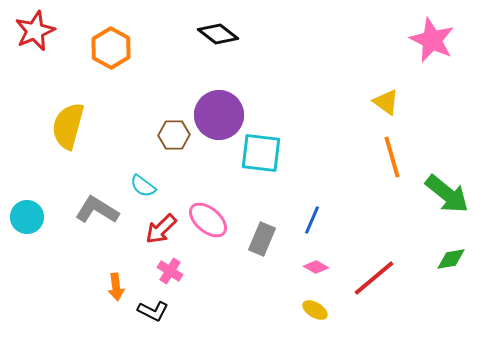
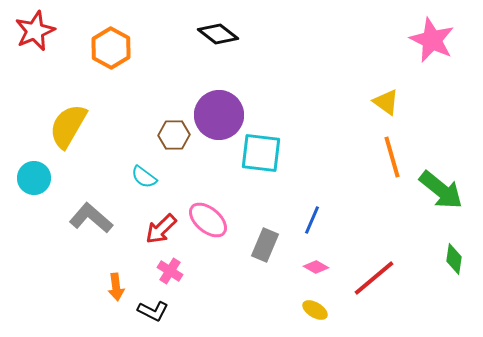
yellow semicircle: rotated 15 degrees clockwise
cyan semicircle: moved 1 px right, 9 px up
green arrow: moved 6 px left, 4 px up
gray L-shape: moved 6 px left, 8 px down; rotated 9 degrees clockwise
cyan circle: moved 7 px right, 39 px up
gray rectangle: moved 3 px right, 6 px down
green diamond: moved 3 px right; rotated 72 degrees counterclockwise
